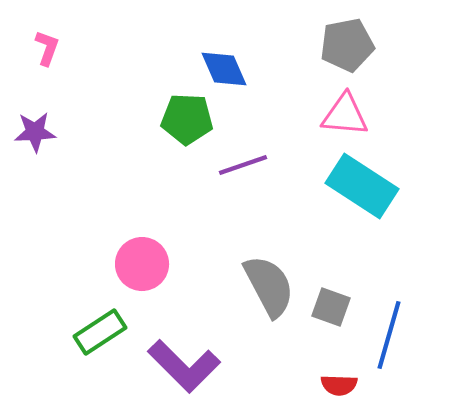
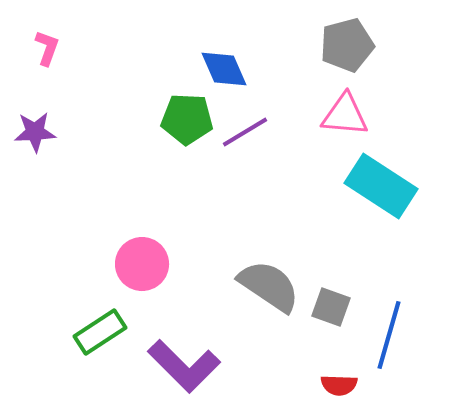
gray pentagon: rotated 4 degrees counterclockwise
purple line: moved 2 px right, 33 px up; rotated 12 degrees counterclockwise
cyan rectangle: moved 19 px right
gray semicircle: rotated 28 degrees counterclockwise
